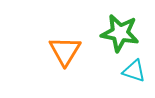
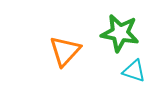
orange triangle: rotated 12 degrees clockwise
